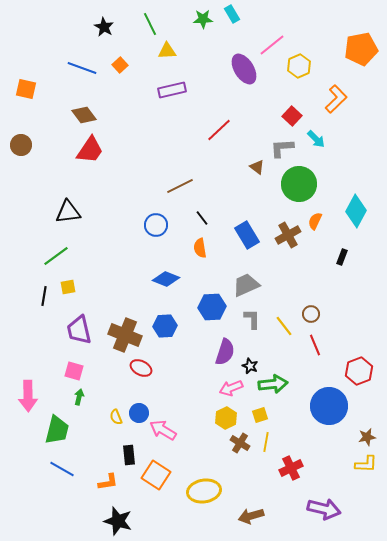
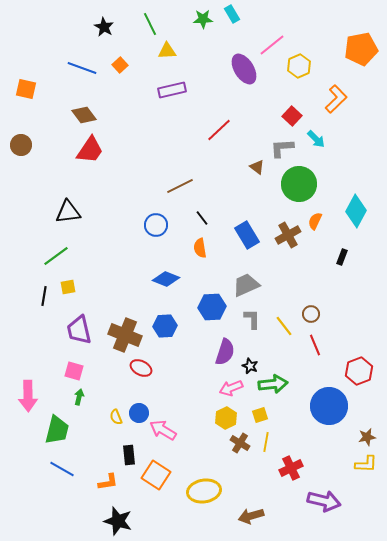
purple arrow at (324, 509): moved 8 px up
